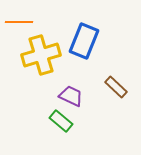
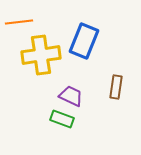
orange line: rotated 8 degrees counterclockwise
yellow cross: rotated 9 degrees clockwise
brown rectangle: rotated 55 degrees clockwise
green rectangle: moved 1 px right, 2 px up; rotated 20 degrees counterclockwise
